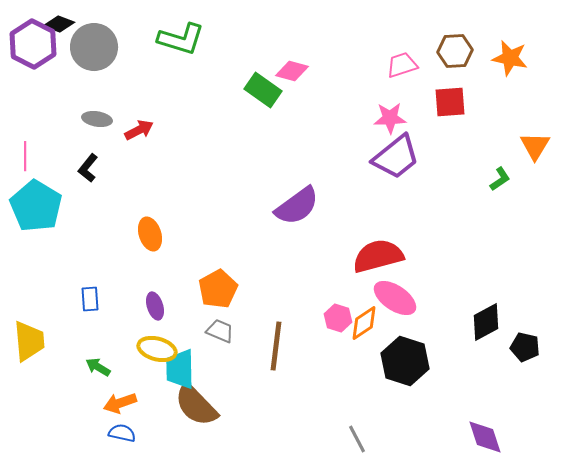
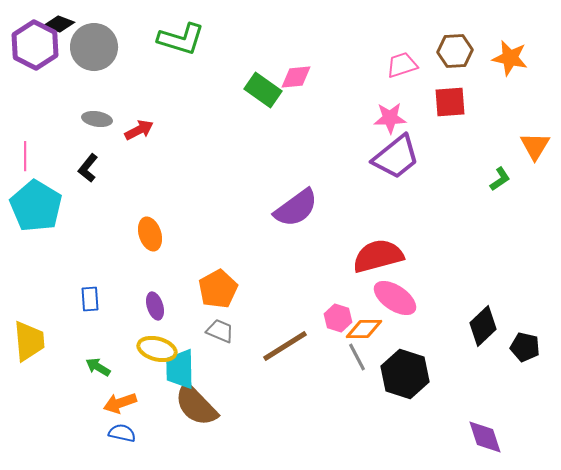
purple hexagon at (33, 44): moved 2 px right, 1 px down
pink diamond at (292, 71): moved 4 px right, 6 px down; rotated 20 degrees counterclockwise
purple semicircle at (297, 206): moved 1 px left, 2 px down
black diamond at (486, 322): moved 3 px left, 4 px down; rotated 15 degrees counterclockwise
orange diamond at (364, 323): moved 6 px down; rotated 33 degrees clockwise
brown line at (276, 346): moved 9 px right; rotated 51 degrees clockwise
black hexagon at (405, 361): moved 13 px down
gray line at (357, 439): moved 82 px up
